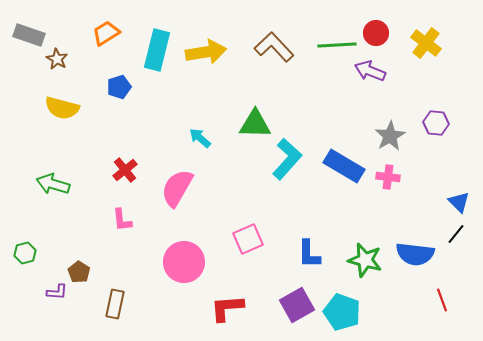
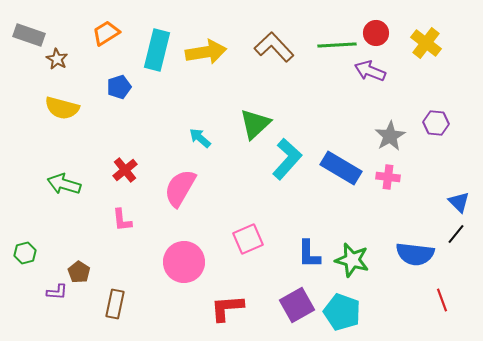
green triangle: rotated 44 degrees counterclockwise
blue rectangle: moved 3 px left, 2 px down
green arrow: moved 11 px right
pink semicircle: moved 3 px right
green star: moved 13 px left
